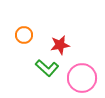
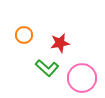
red star: moved 2 px up
